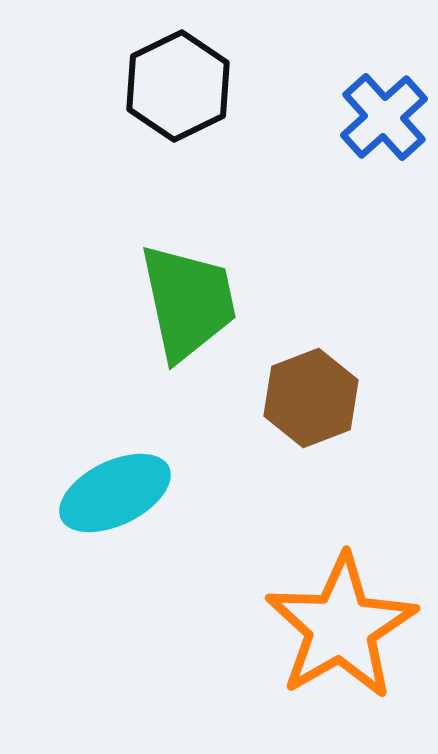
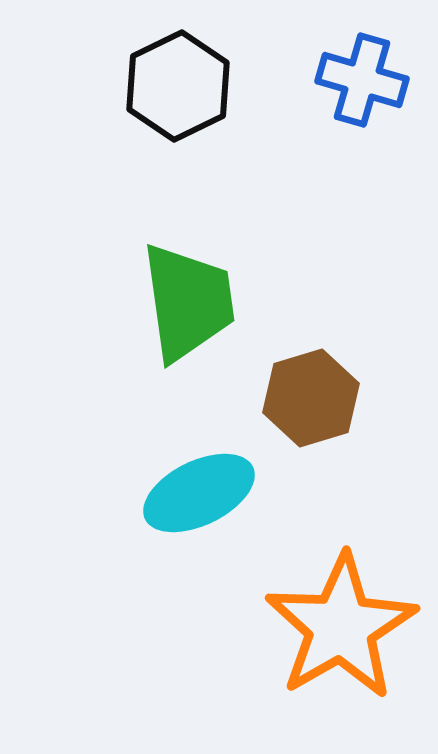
blue cross: moved 22 px left, 37 px up; rotated 32 degrees counterclockwise
green trapezoid: rotated 4 degrees clockwise
brown hexagon: rotated 4 degrees clockwise
cyan ellipse: moved 84 px right
